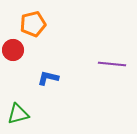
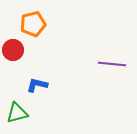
blue L-shape: moved 11 px left, 7 px down
green triangle: moved 1 px left, 1 px up
